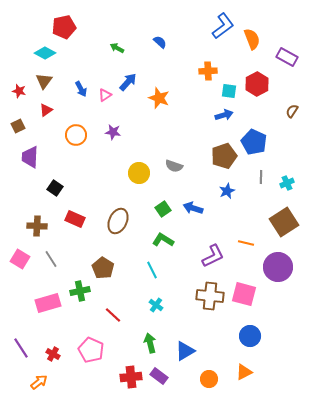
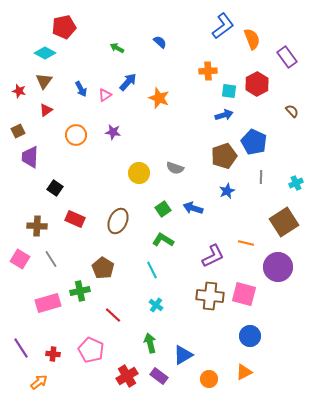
purple rectangle at (287, 57): rotated 25 degrees clockwise
brown semicircle at (292, 111): rotated 104 degrees clockwise
brown square at (18, 126): moved 5 px down
gray semicircle at (174, 166): moved 1 px right, 2 px down
cyan cross at (287, 183): moved 9 px right
blue triangle at (185, 351): moved 2 px left, 4 px down
red cross at (53, 354): rotated 24 degrees counterclockwise
red cross at (131, 377): moved 4 px left, 1 px up; rotated 25 degrees counterclockwise
